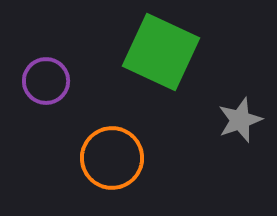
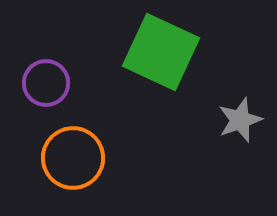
purple circle: moved 2 px down
orange circle: moved 39 px left
